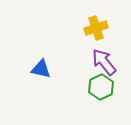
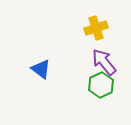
blue triangle: rotated 25 degrees clockwise
green hexagon: moved 2 px up
